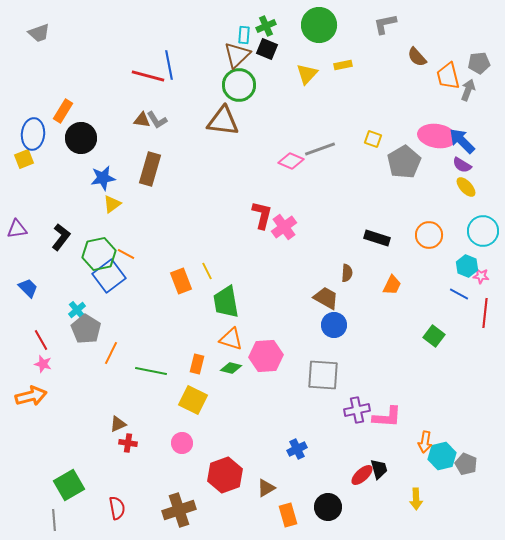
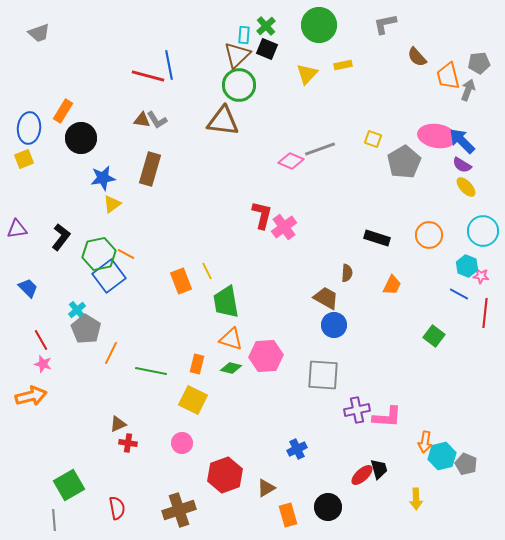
green cross at (266, 26): rotated 18 degrees counterclockwise
blue ellipse at (33, 134): moved 4 px left, 6 px up
